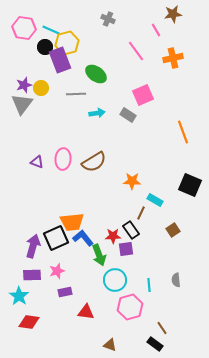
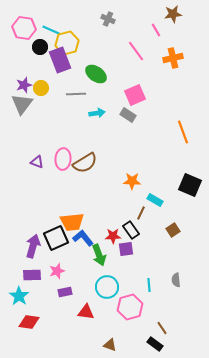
black circle at (45, 47): moved 5 px left
pink square at (143, 95): moved 8 px left
brown semicircle at (94, 162): moved 9 px left, 1 px down
cyan circle at (115, 280): moved 8 px left, 7 px down
